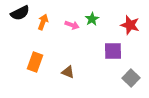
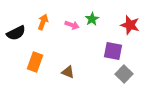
black semicircle: moved 4 px left, 20 px down
purple square: rotated 12 degrees clockwise
gray square: moved 7 px left, 4 px up
